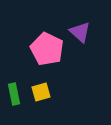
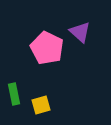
pink pentagon: moved 1 px up
yellow square: moved 13 px down
